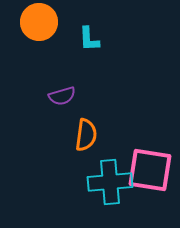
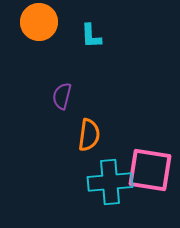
cyan L-shape: moved 2 px right, 3 px up
purple semicircle: rotated 120 degrees clockwise
orange semicircle: moved 3 px right
